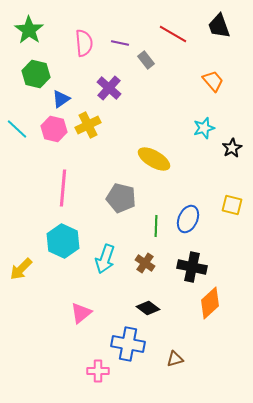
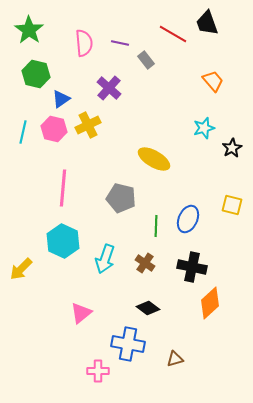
black trapezoid: moved 12 px left, 3 px up
cyan line: moved 6 px right, 3 px down; rotated 60 degrees clockwise
